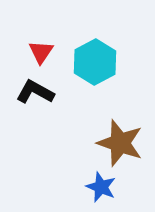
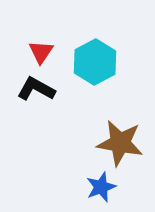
black L-shape: moved 1 px right, 3 px up
brown star: rotated 9 degrees counterclockwise
blue star: rotated 28 degrees clockwise
